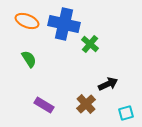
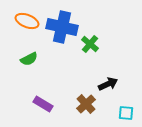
blue cross: moved 2 px left, 3 px down
green semicircle: rotated 96 degrees clockwise
purple rectangle: moved 1 px left, 1 px up
cyan square: rotated 21 degrees clockwise
